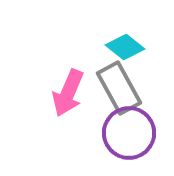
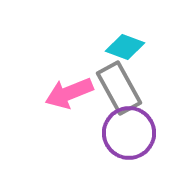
cyan diamond: rotated 18 degrees counterclockwise
pink arrow: moved 1 px right; rotated 45 degrees clockwise
